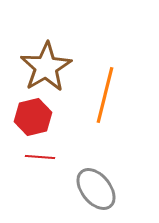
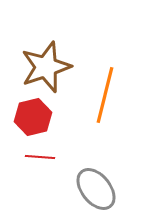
brown star: rotated 12 degrees clockwise
